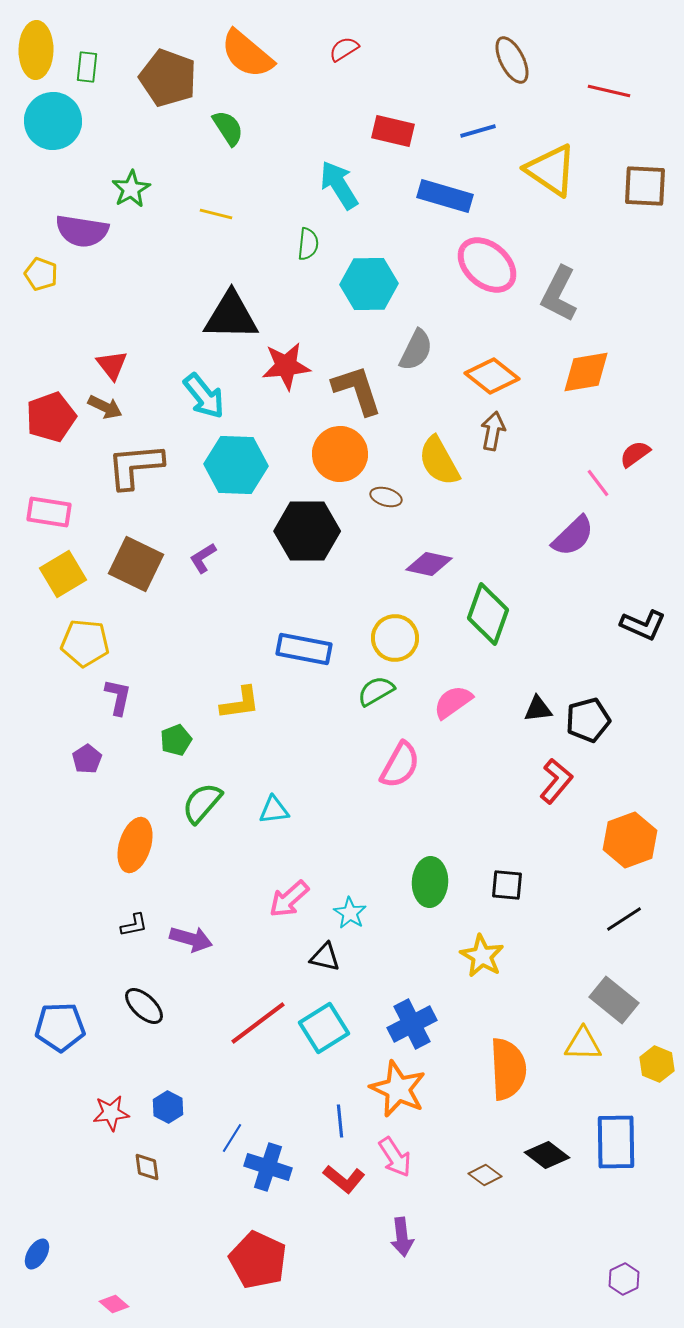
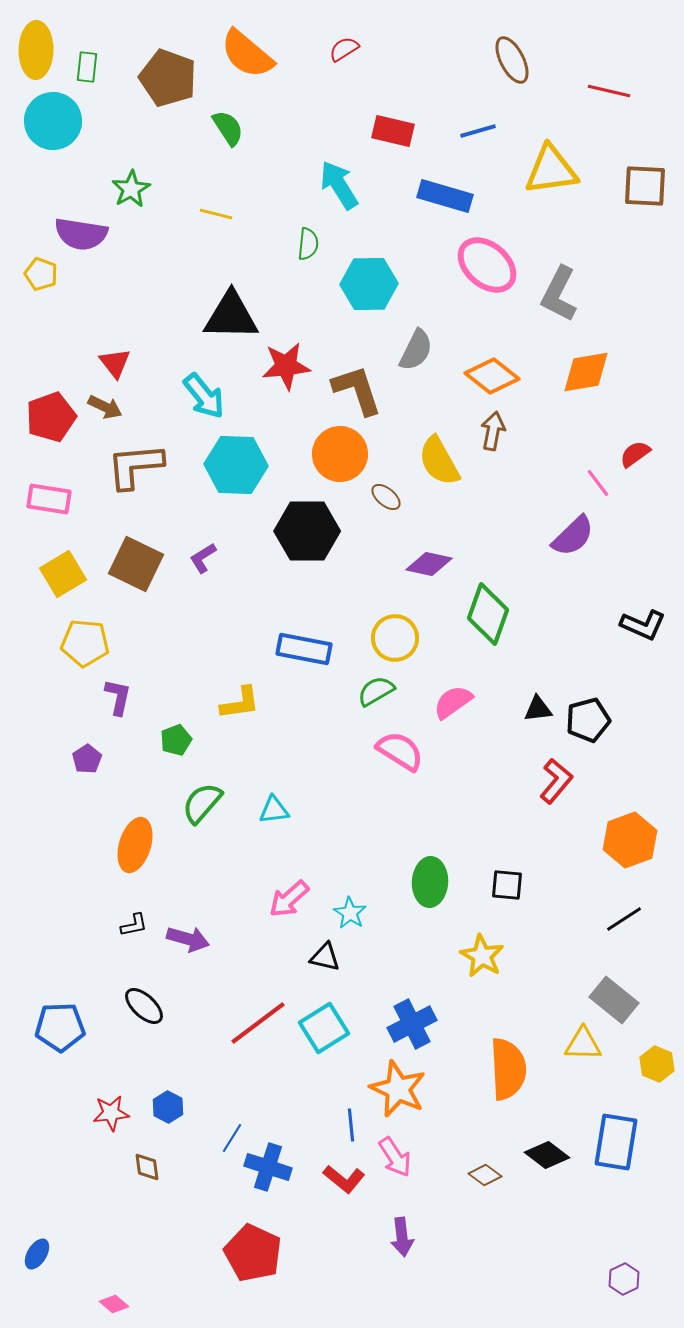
yellow triangle at (551, 170): rotated 42 degrees counterclockwise
purple semicircle at (82, 231): moved 1 px left, 3 px down
red triangle at (112, 365): moved 3 px right, 2 px up
brown ellipse at (386, 497): rotated 24 degrees clockwise
pink rectangle at (49, 512): moved 13 px up
pink semicircle at (400, 765): moved 14 px up; rotated 87 degrees counterclockwise
purple arrow at (191, 939): moved 3 px left
blue line at (340, 1121): moved 11 px right, 4 px down
blue rectangle at (616, 1142): rotated 10 degrees clockwise
red pentagon at (258, 1260): moved 5 px left, 7 px up
